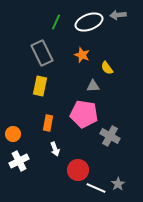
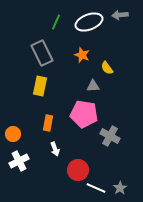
gray arrow: moved 2 px right
gray star: moved 2 px right, 4 px down
